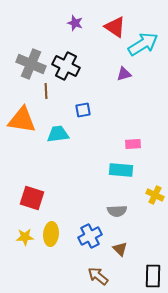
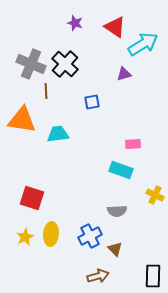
black cross: moved 1 px left, 2 px up; rotated 16 degrees clockwise
blue square: moved 9 px right, 8 px up
cyan rectangle: rotated 15 degrees clockwise
yellow star: rotated 24 degrees counterclockwise
brown triangle: moved 5 px left
brown arrow: rotated 125 degrees clockwise
